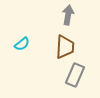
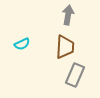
cyan semicircle: rotated 14 degrees clockwise
